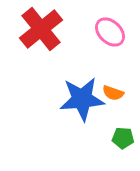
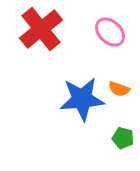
orange semicircle: moved 6 px right, 4 px up
green pentagon: rotated 10 degrees clockwise
